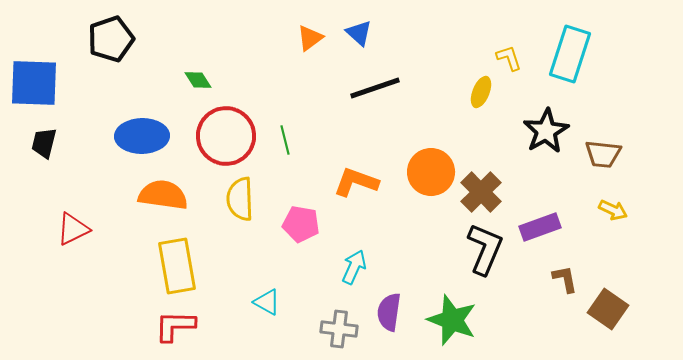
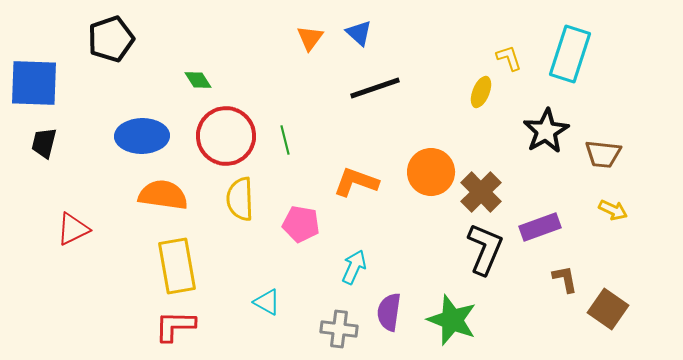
orange triangle: rotated 16 degrees counterclockwise
